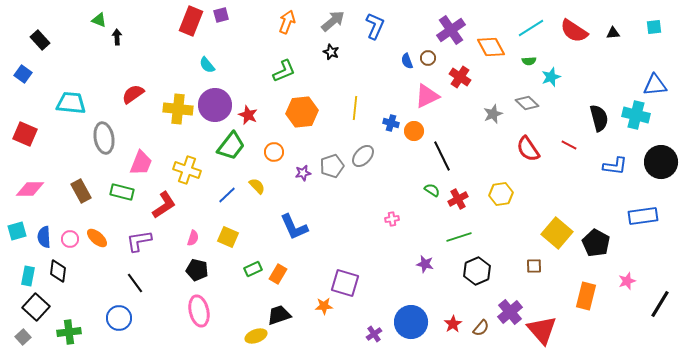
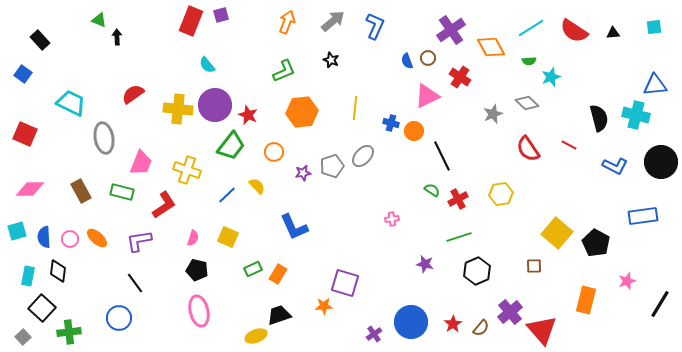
black star at (331, 52): moved 8 px down
cyan trapezoid at (71, 103): rotated 20 degrees clockwise
blue L-shape at (615, 166): rotated 20 degrees clockwise
orange rectangle at (586, 296): moved 4 px down
black square at (36, 307): moved 6 px right, 1 px down
